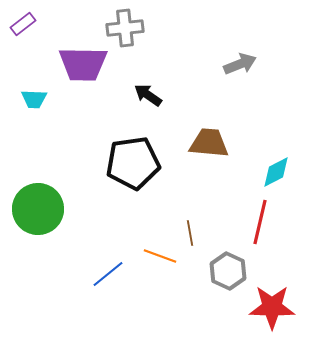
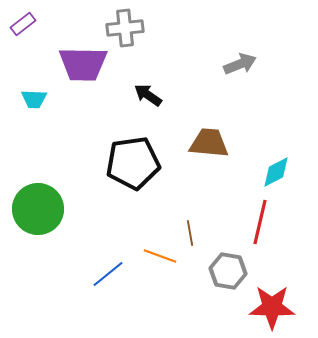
gray hexagon: rotated 15 degrees counterclockwise
